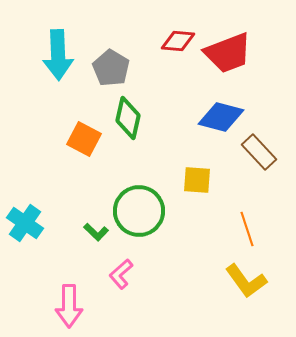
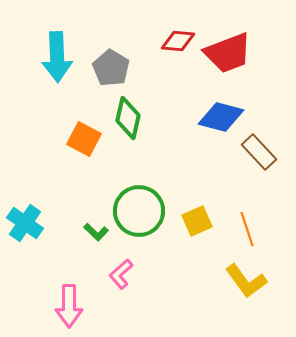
cyan arrow: moved 1 px left, 2 px down
yellow square: moved 41 px down; rotated 28 degrees counterclockwise
